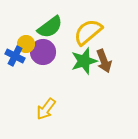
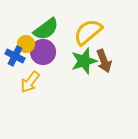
green semicircle: moved 4 px left, 2 px down
yellow arrow: moved 16 px left, 27 px up
